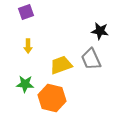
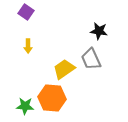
purple square: rotated 35 degrees counterclockwise
black star: moved 1 px left
yellow trapezoid: moved 3 px right, 4 px down; rotated 15 degrees counterclockwise
green star: moved 22 px down
orange hexagon: rotated 8 degrees counterclockwise
